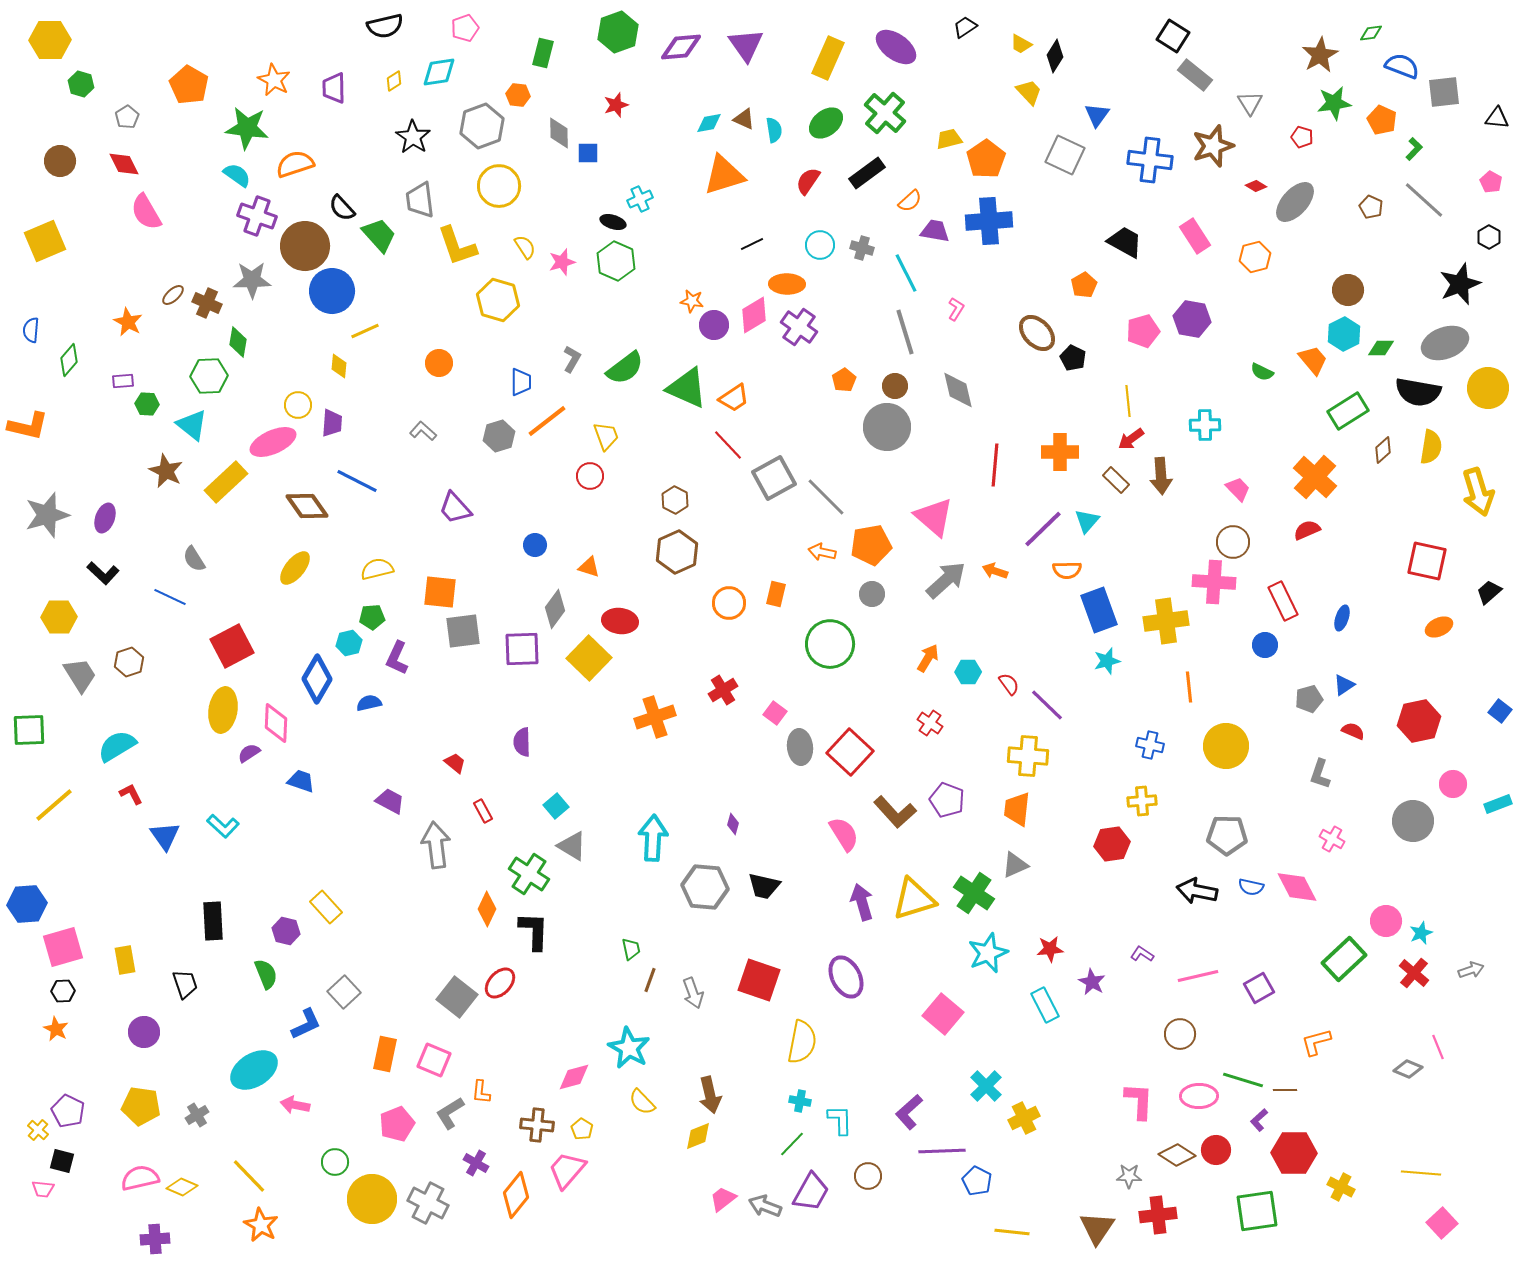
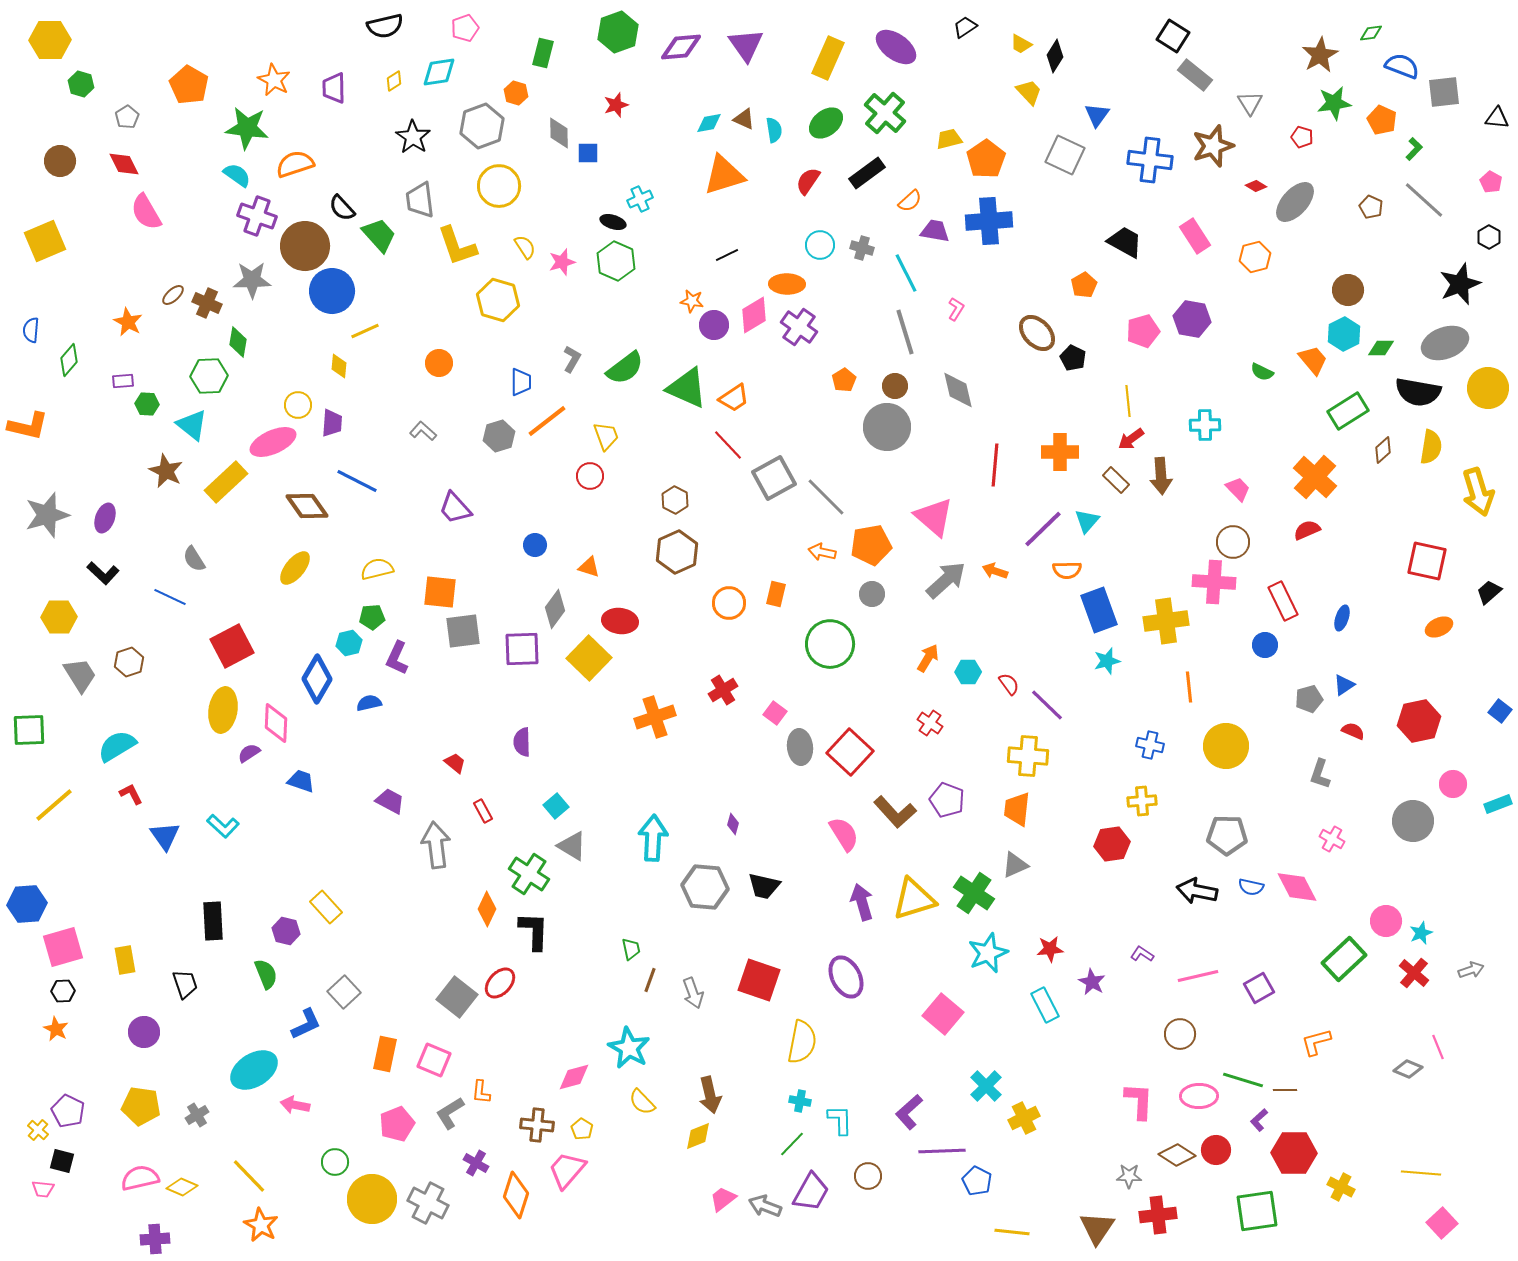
orange hexagon at (518, 95): moved 2 px left, 2 px up; rotated 10 degrees clockwise
black line at (752, 244): moved 25 px left, 11 px down
orange diamond at (516, 1195): rotated 21 degrees counterclockwise
